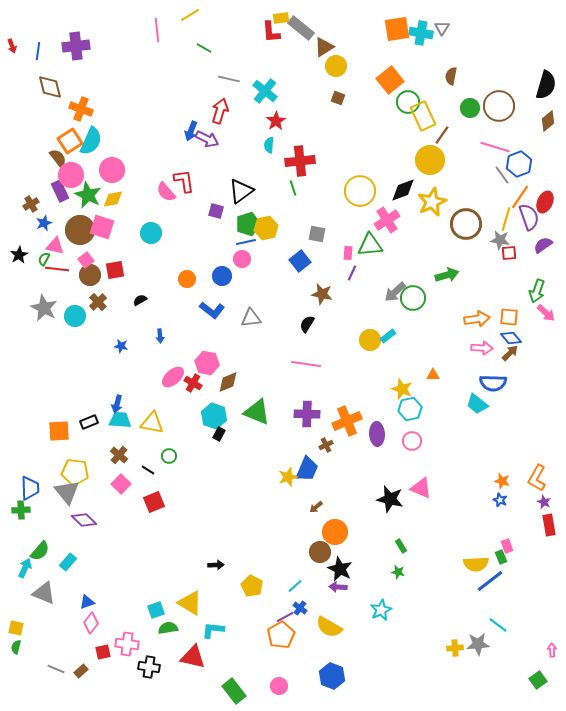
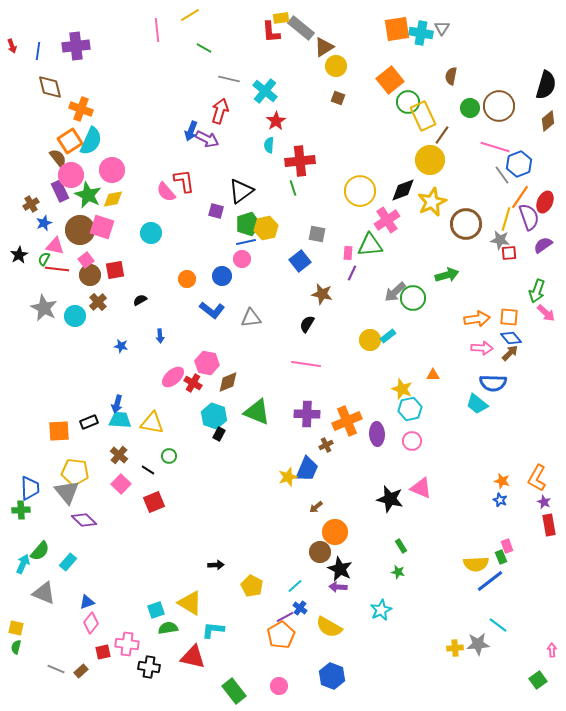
cyan arrow at (25, 568): moved 2 px left, 4 px up
